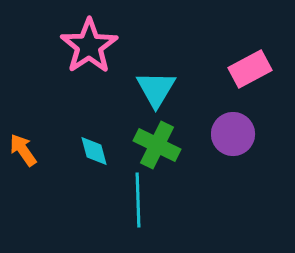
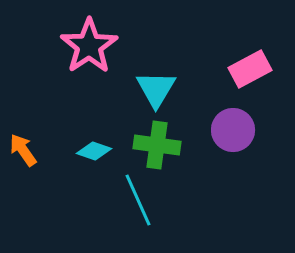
purple circle: moved 4 px up
green cross: rotated 18 degrees counterclockwise
cyan diamond: rotated 56 degrees counterclockwise
cyan line: rotated 22 degrees counterclockwise
